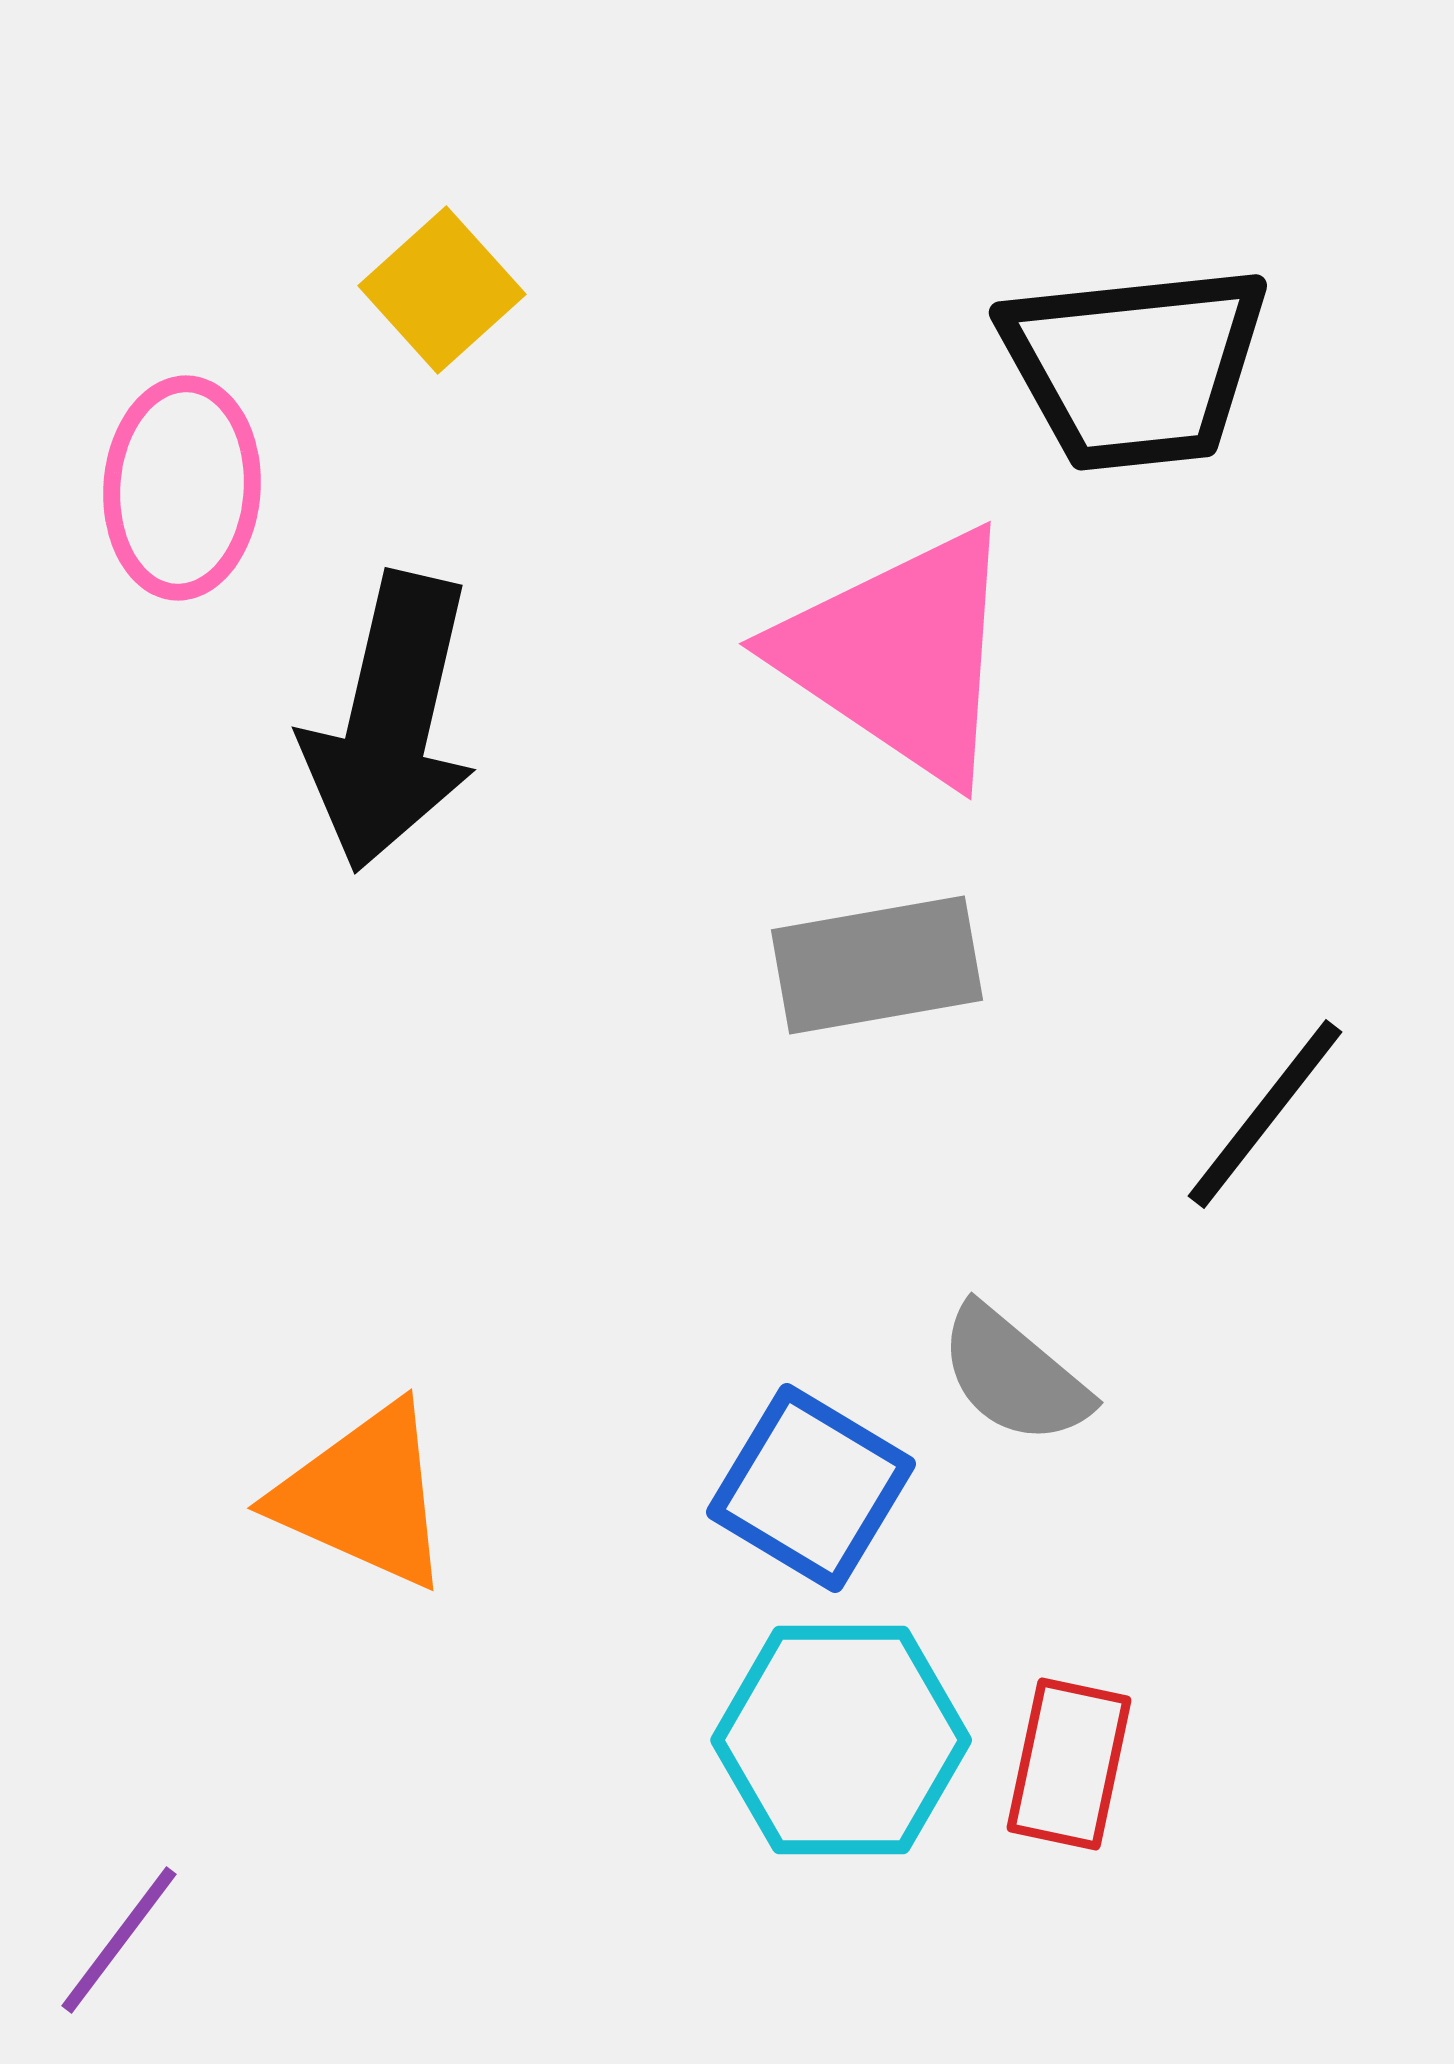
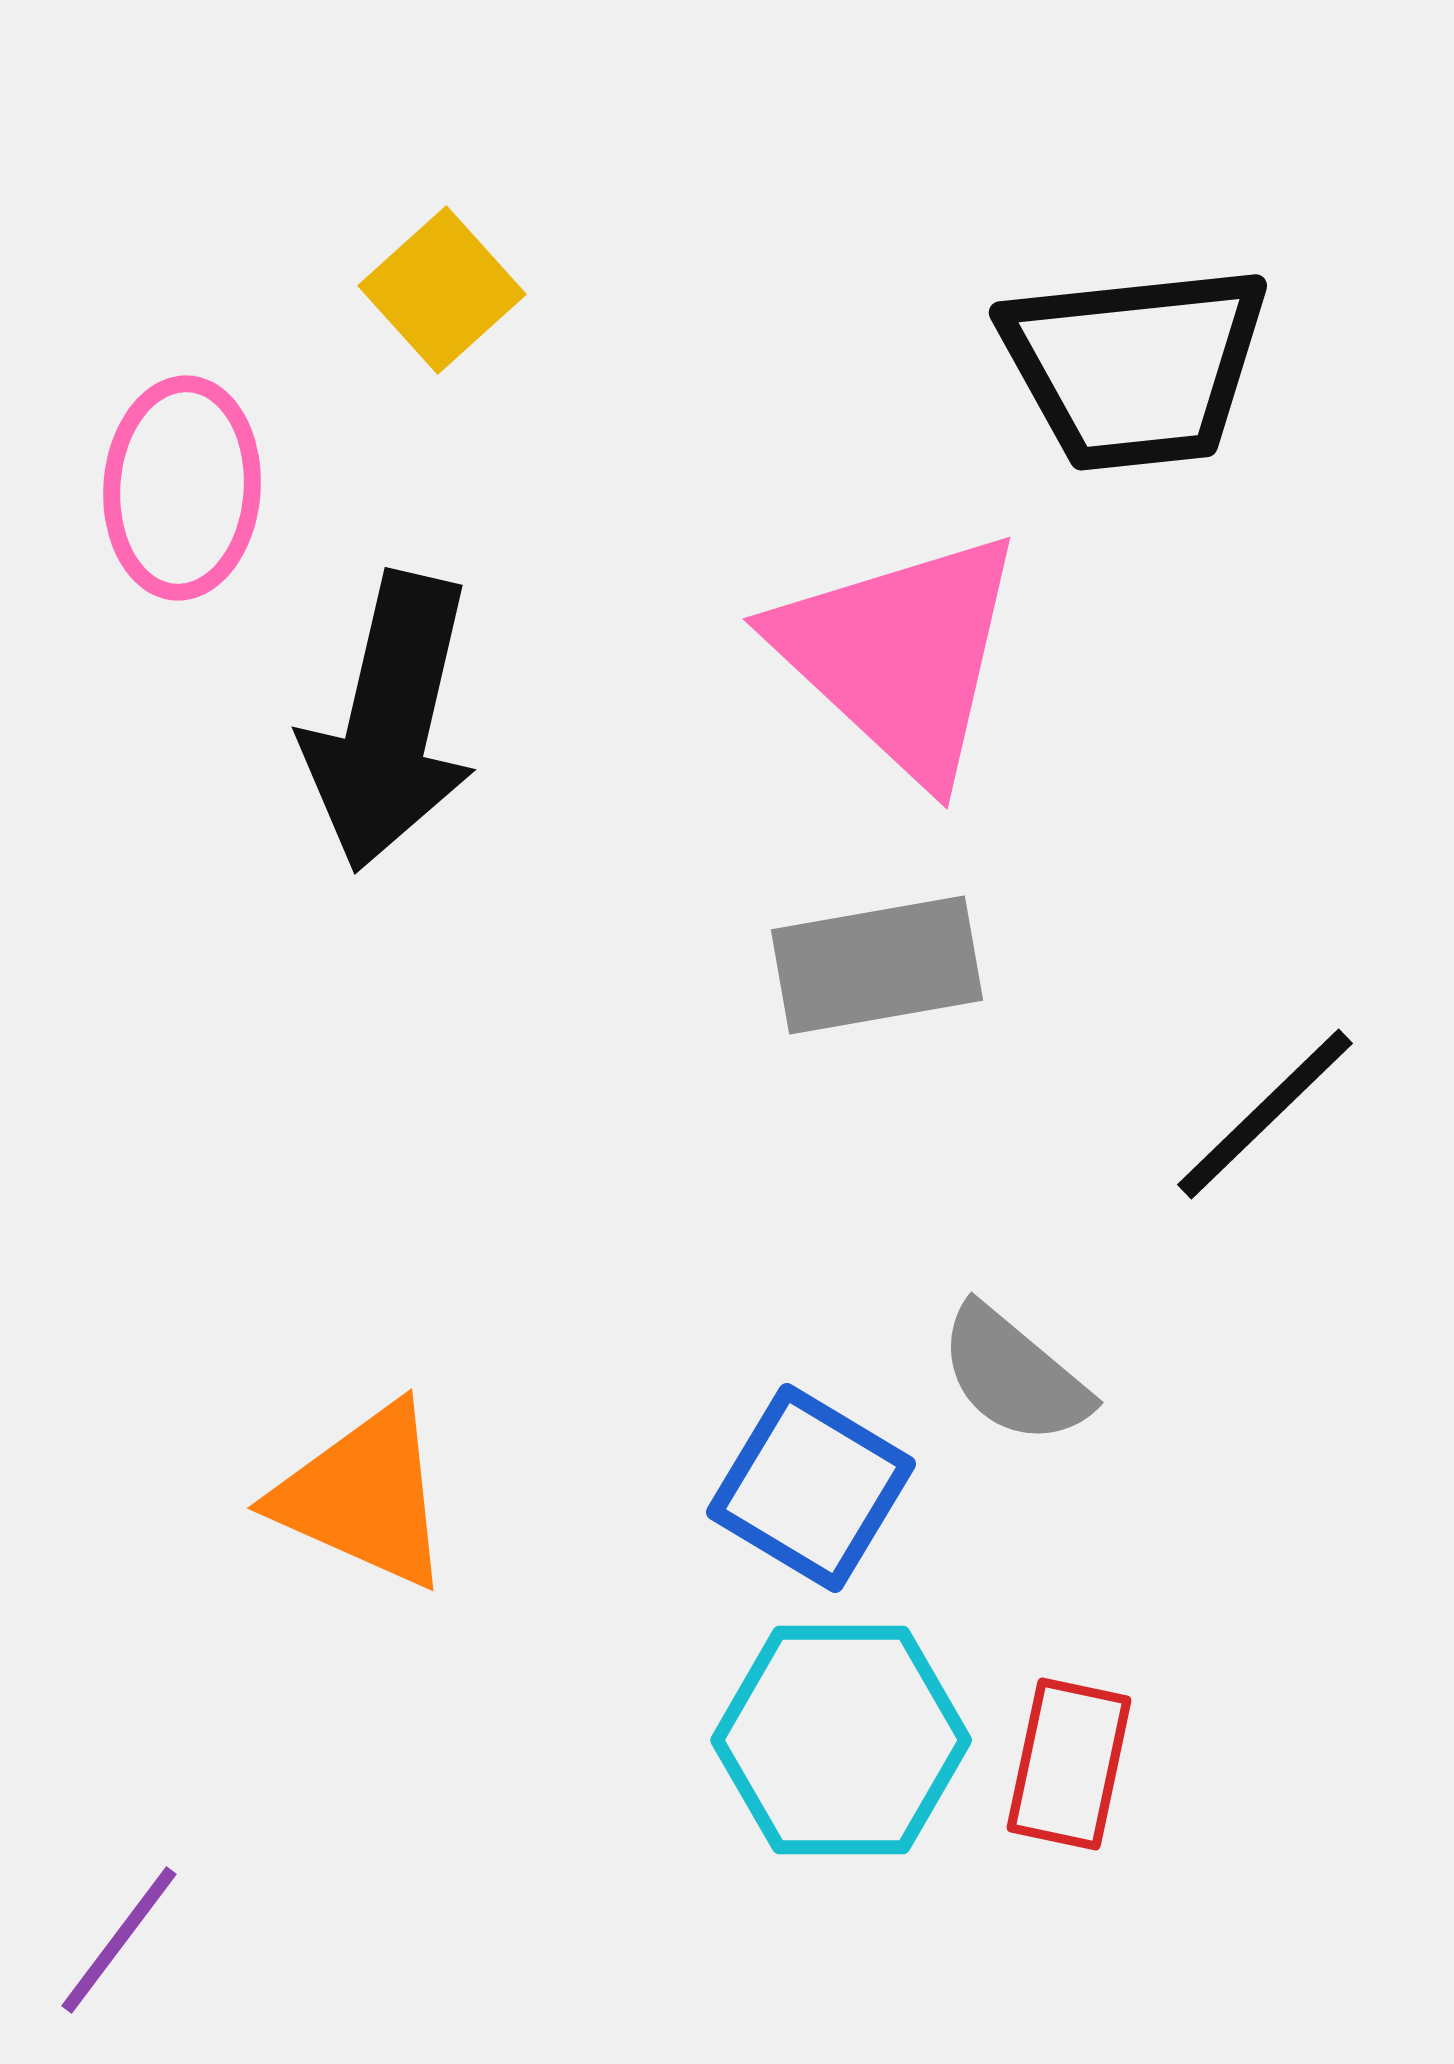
pink triangle: rotated 9 degrees clockwise
black line: rotated 8 degrees clockwise
